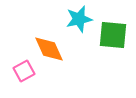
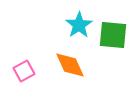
cyan star: moved 6 px down; rotated 20 degrees counterclockwise
orange diamond: moved 21 px right, 16 px down
